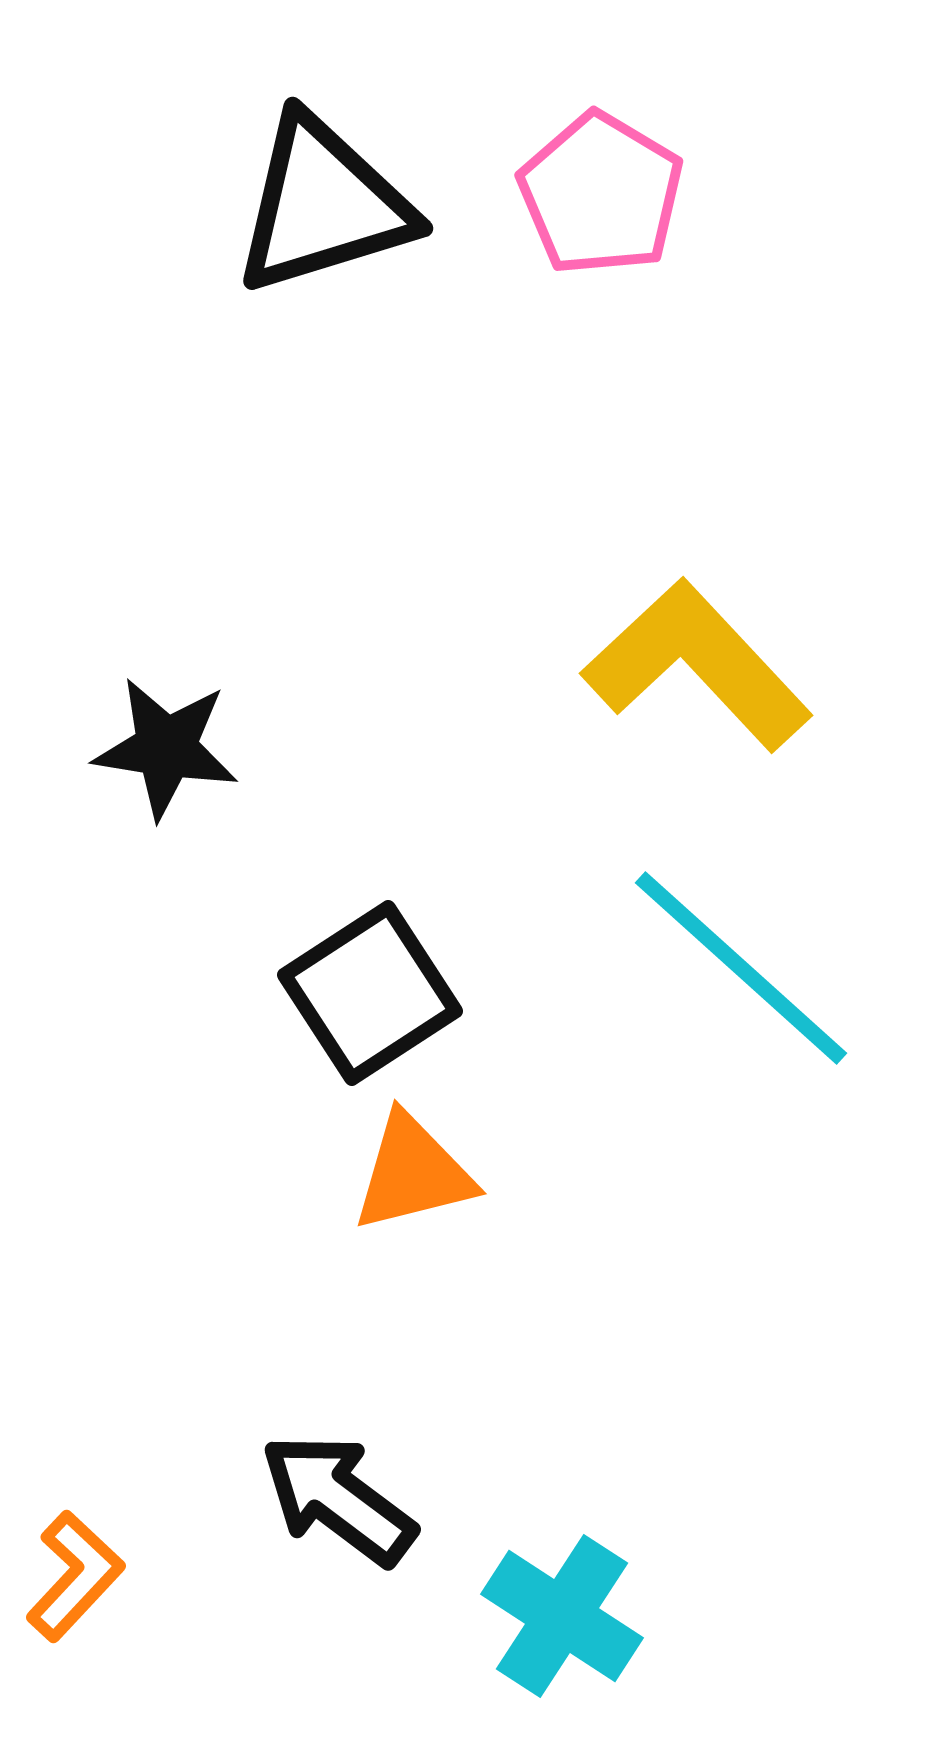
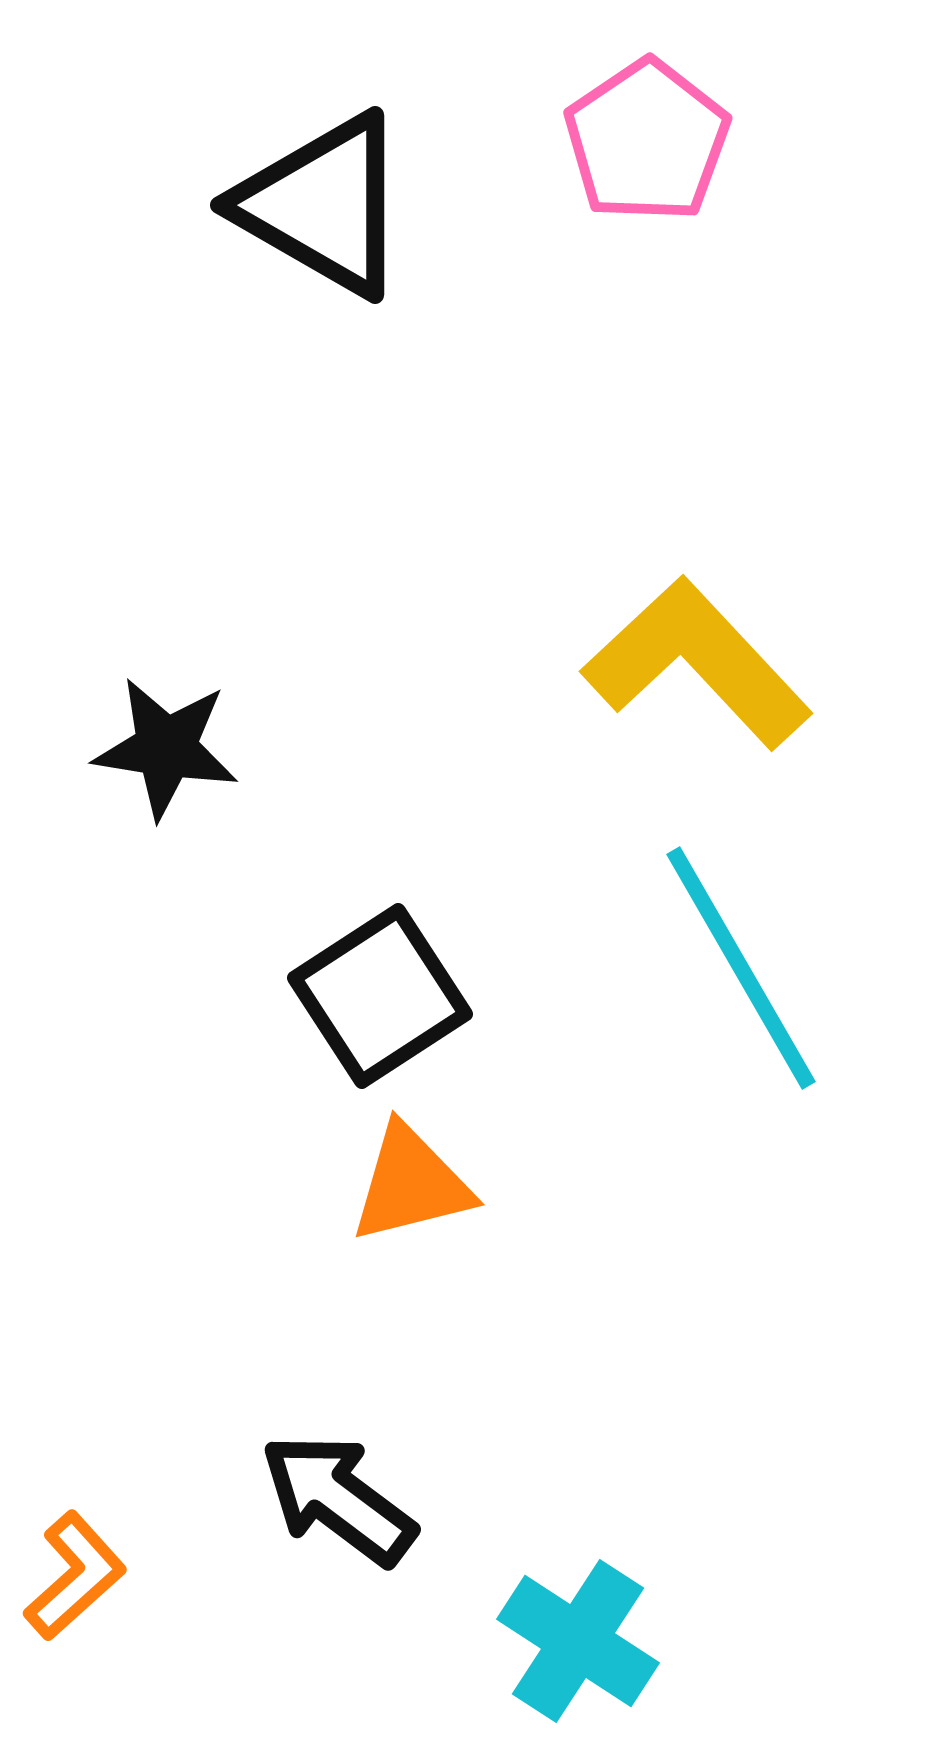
pink pentagon: moved 46 px right, 53 px up; rotated 7 degrees clockwise
black triangle: rotated 47 degrees clockwise
yellow L-shape: moved 2 px up
cyan line: rotated 18 degrees clockwise
black square: moved 10 px right, 3 px down
orange triangle: moved 2 px left, 11 px down
orange L-shape: rotated 5 degrees clockwise
cyan cross: moved 16 px right, 25 px down
